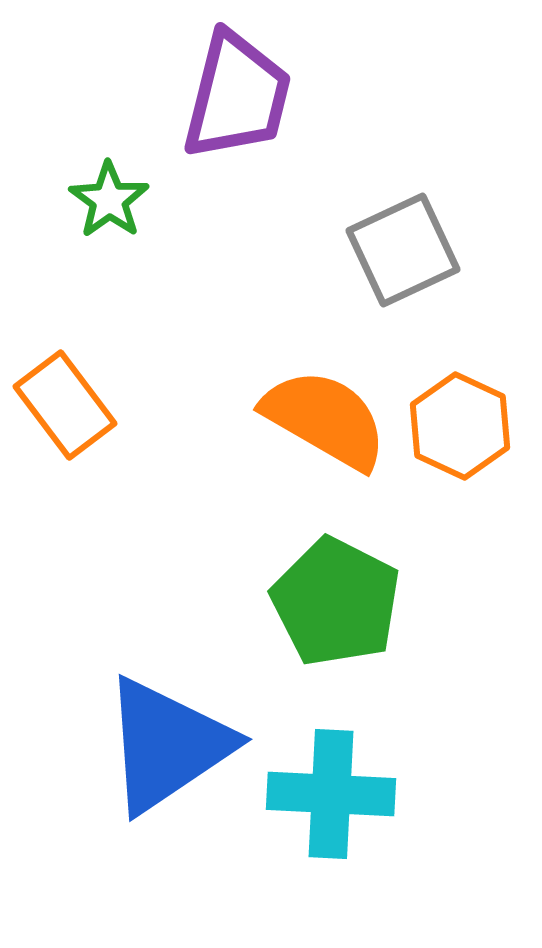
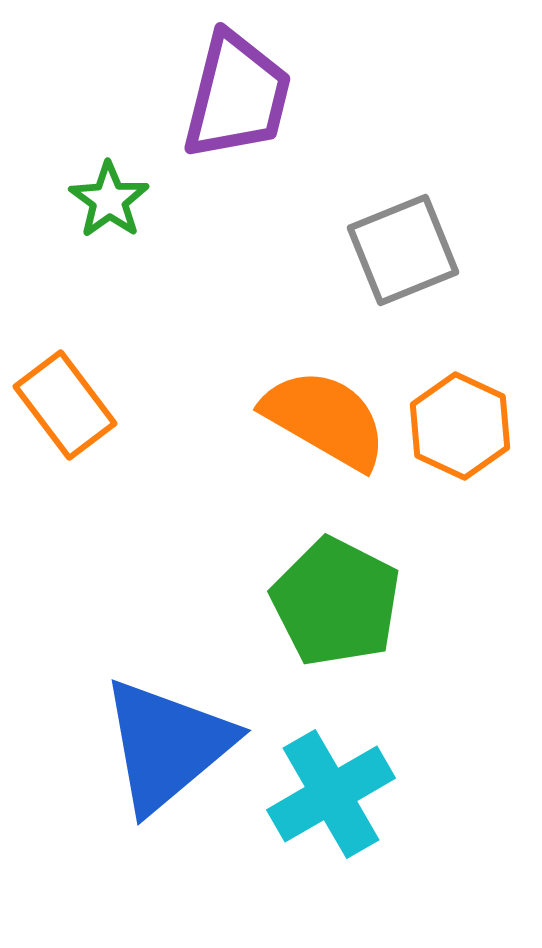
gray square: rotated 3 degrees clockwise
blue triangle: rotated 6 degrees counterclockwise
cyan cross: rotated 33 degrees counterclockwise
